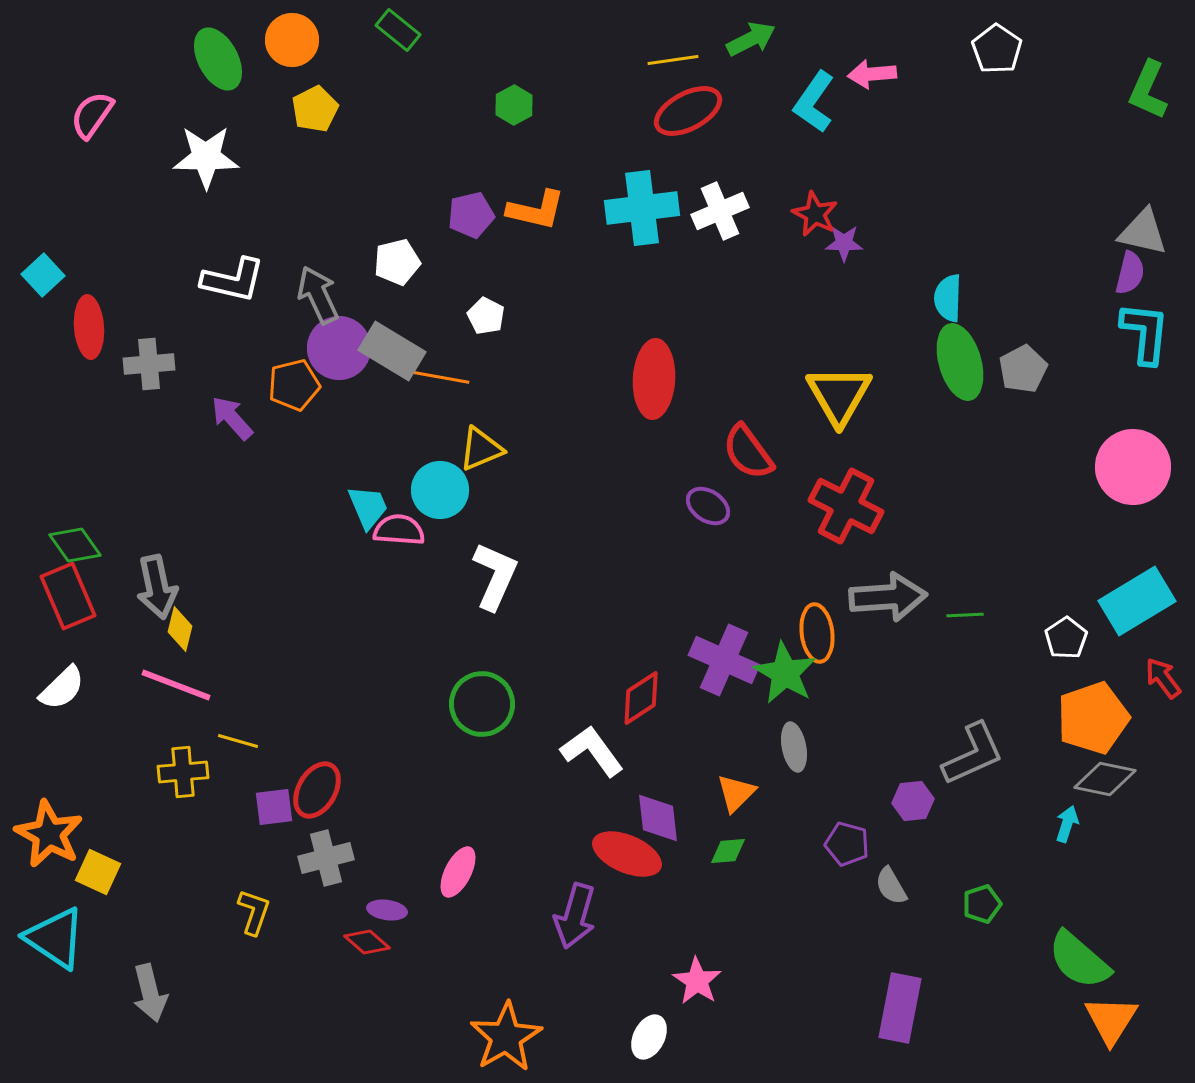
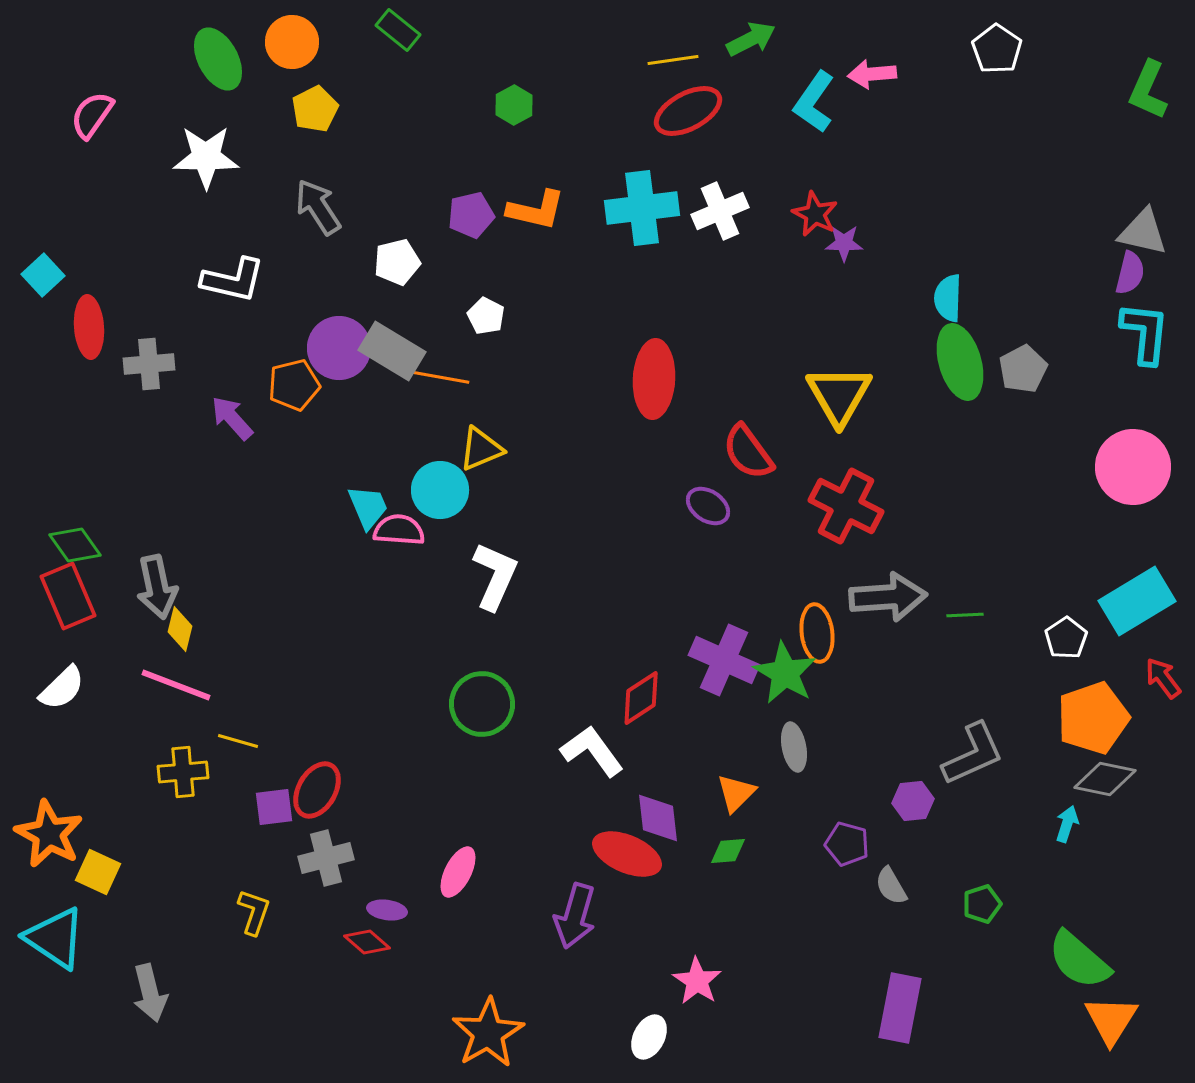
orange circle at (292, 40): moved 2 px down
gray arrow at (318, 295): moved 88 px up; rotated 8 degrees counterclockwise
orange star at (506, 1037): moved 18 px left, 4 px up
